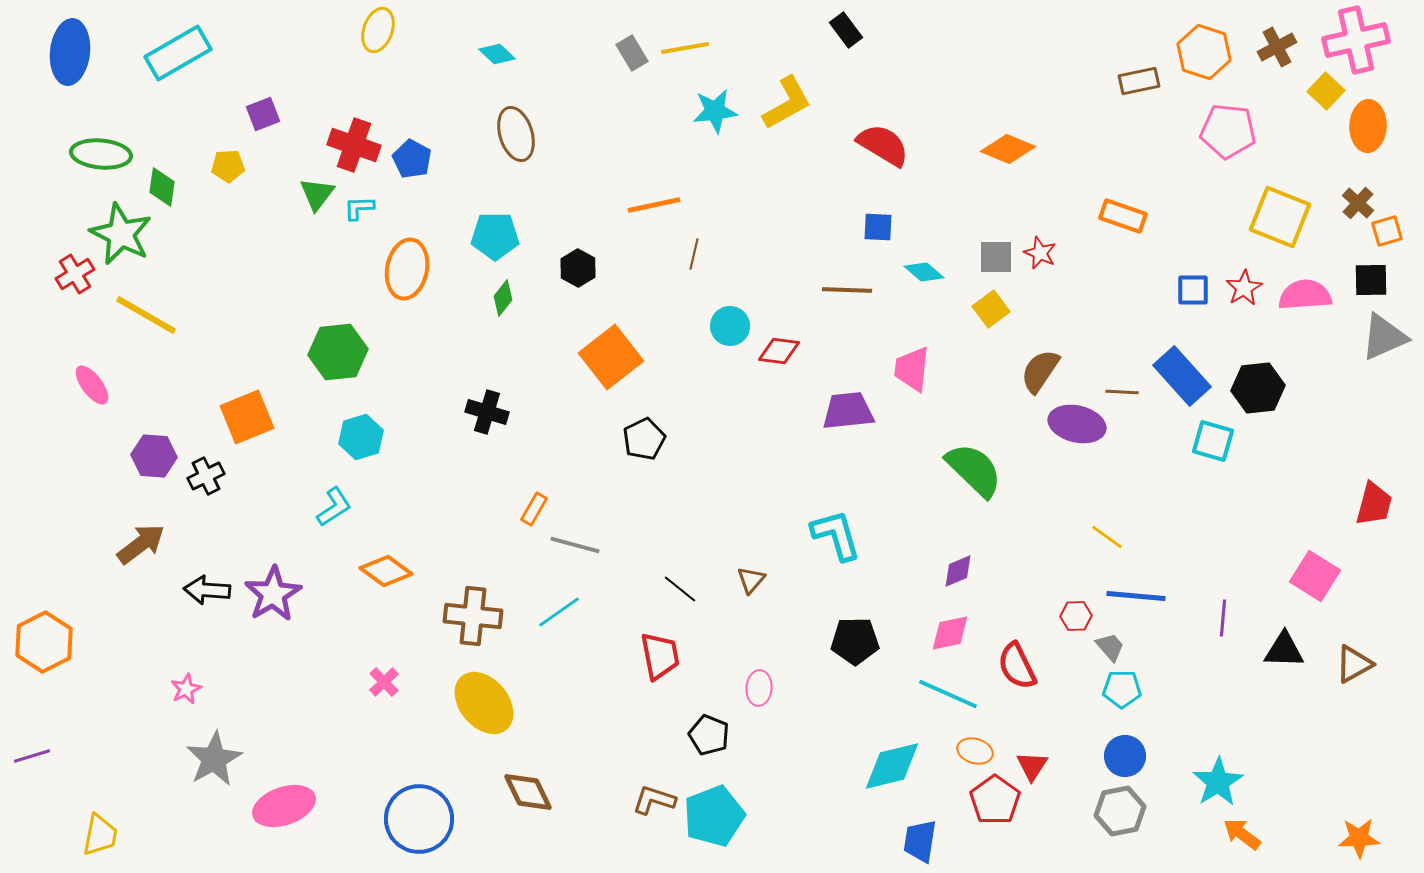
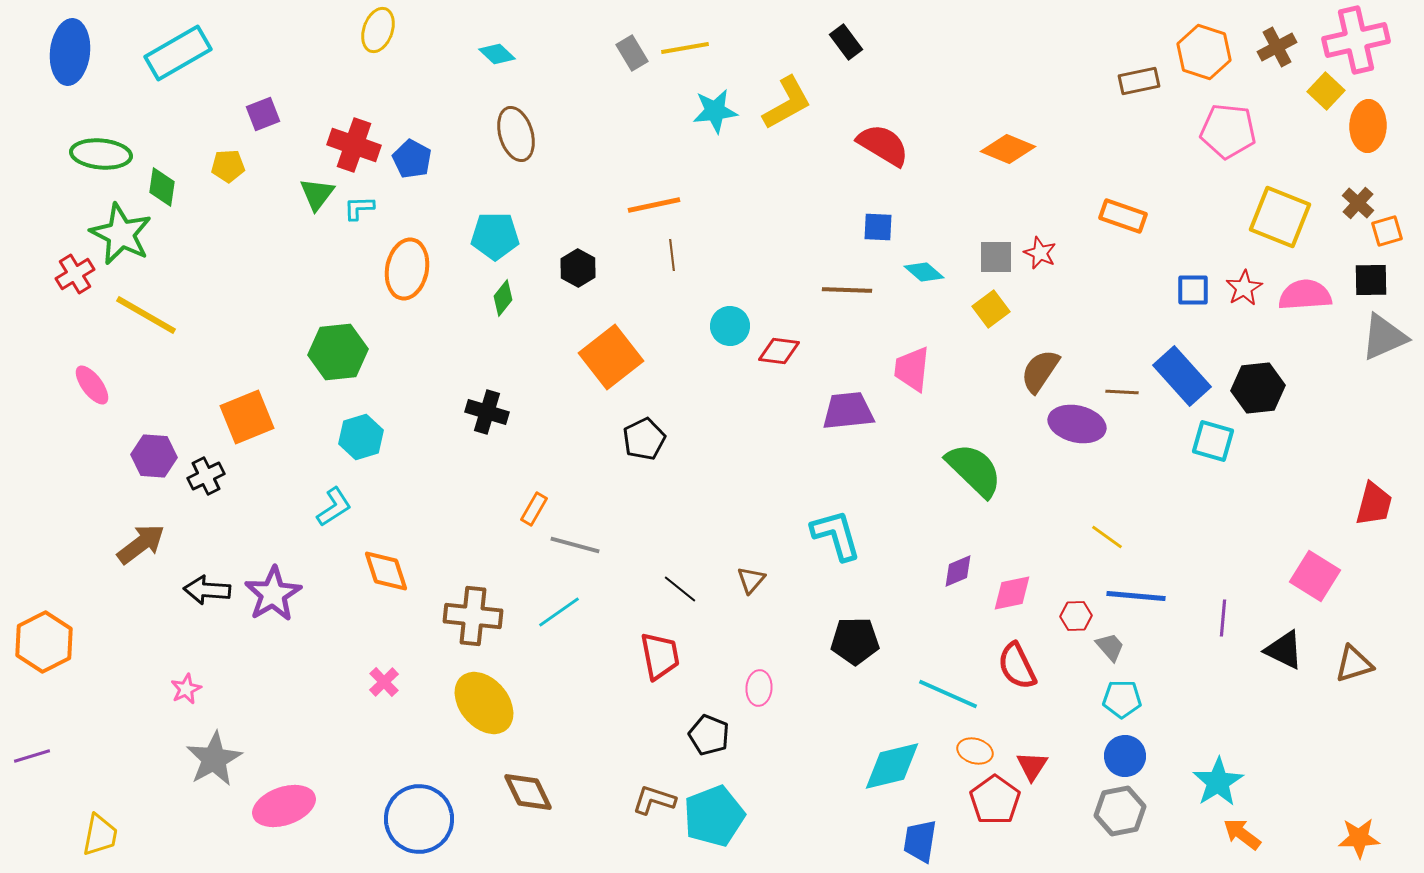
black rectangle at (846, 30): moved 12 px down
brown line at (694, 254): moved 22 px left, 1 px down; rotated 20 degrees counterclockwise
orange diamond at (386, 571): rotated 36 degrees clockwise
pink diamond at (950, 633): moved 62 px right, 40 px up
black triangle at (1284, 650): rotated 24 degrees clockwise
brown triangle at (1354, 664): rotated 12 degrees clockwise
cyan pentagon at (1122, 689): moved 10 px down
